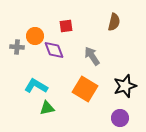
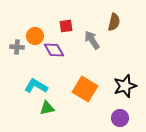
purple diamond: rotated 10 degrees counterclockwise
gray arrow: moved 16 px up
